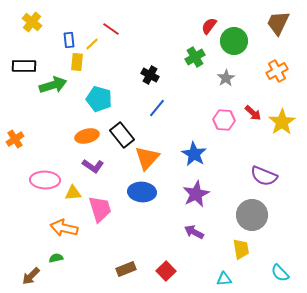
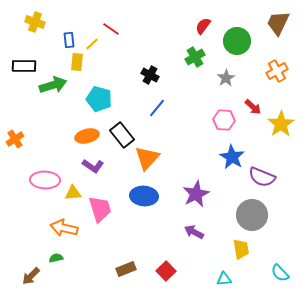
yellow cross at (32, 22): moved 3 px right; rotated 18 degrees counterclockwise
red semicircle at (209, 26): moved 6 px left
green circle at (234, 41): moved 3 px right
red arrow at (253, 113): moved 6 px up
yellow star at (282, 122): moved 1 px left, 2 px down
blue star at (194, 154): moved 38 px right, 3 px down
purple semicircle at (264, 176): moved 2 px left, 1 px down
blue ellipse at (142, 192): moved 2 px right, 4 px down
